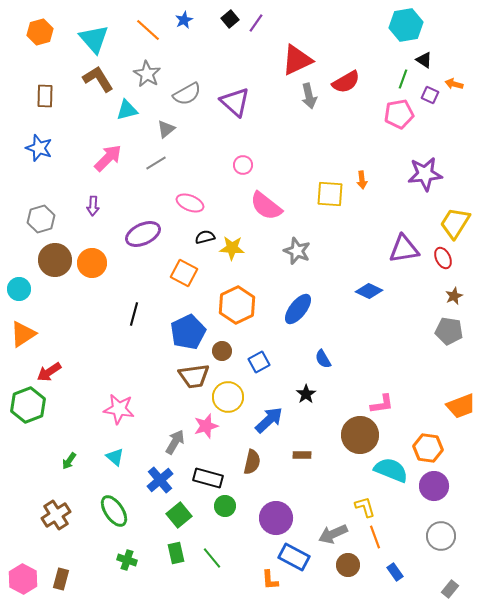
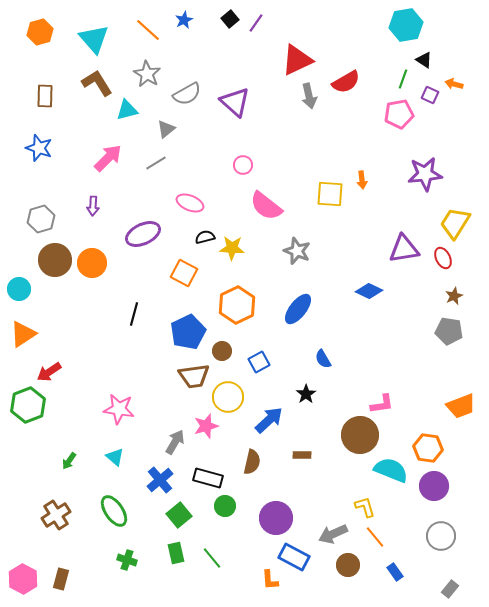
brown L-shape at (98, 79): moved 1 px left, 4 px down
orange line at (375, 537): rotated 20 degrees counterclockwise
